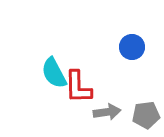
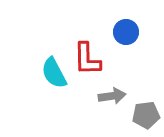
blue circle: moved 6 px left, 15 px up
red L-shape: moved 9 px right, 28 px up
gray arrow: moved 5 px right, 16 px up
